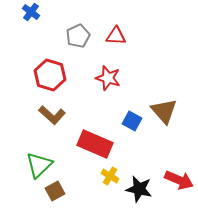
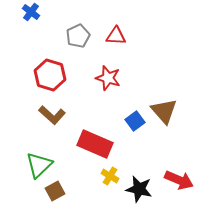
blue square: moved 3 px right; rotated 24 degrees clockwise
